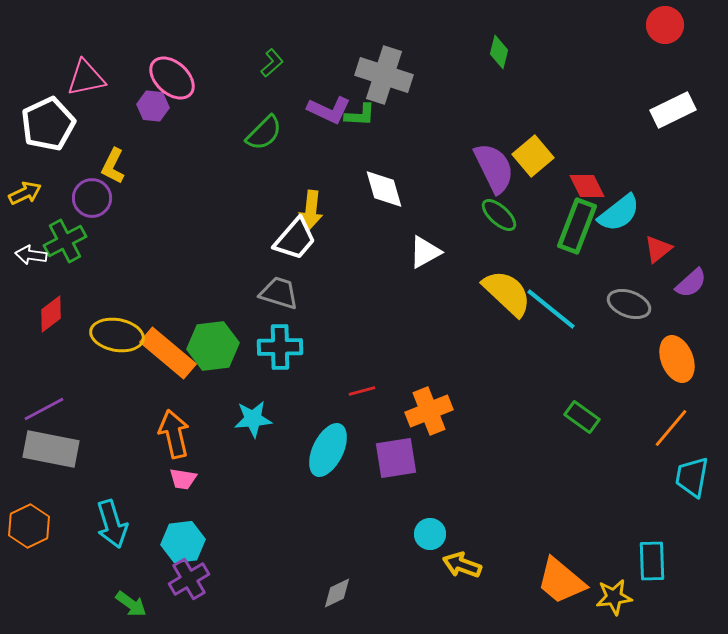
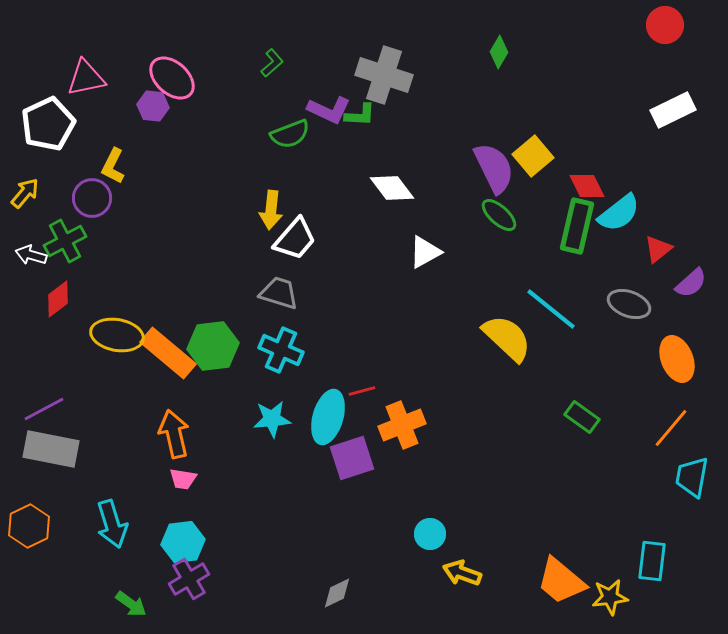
green diamond at (499, 52): rotated 16 degrees clockwise
green semicircle at (264, 133): moved 26 px right, 1 px down; rotated 24 degrees clockwise
white diamond at (384, 189): moved 8 px right, 1 px up; rotated 21 degrees counterclockwise
yellow arrow at (25, 193): rotated 24 degrees counterclockwise
yellow arrow at (311, 210): moved 40 px left
green rectangle at (577, 226): rotated 8 degrees counterclockwise
white arrow at (31, 255): rotated 8 degrees clockwise
yellow semicircle at (507, 293): moved 45 px down
red diamond at (51, 314): moved 7 px right, 15 px up
cyan cross at (280, 347): moved 1 px right, 3 px down; rotated 24 degrees clockwise
orange cross at (429, 411): moved 27 px left, 14 px down
cyan star at (253, 419): moved 19 px right
cyan ellipse at (328, 450): moved 33 px up; rotated 10 degrees counterclockwise
purple square at (396, 458): moved 44 px left; rotated 9 degrees counterclockwise
cyan rectangle at (652, 561): rotated 9 degrees clockwise
yellow arrow at (462, 565): moved 8 px down
yellow star at (614, 597): moved 4 px left
